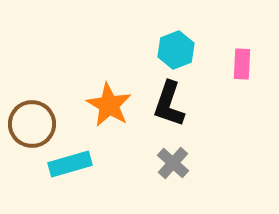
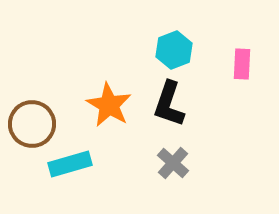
cyan hexagon: moved 2 px left
